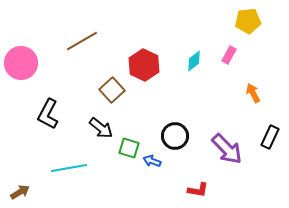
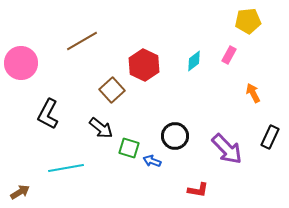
cyan line: moved 3 px left
